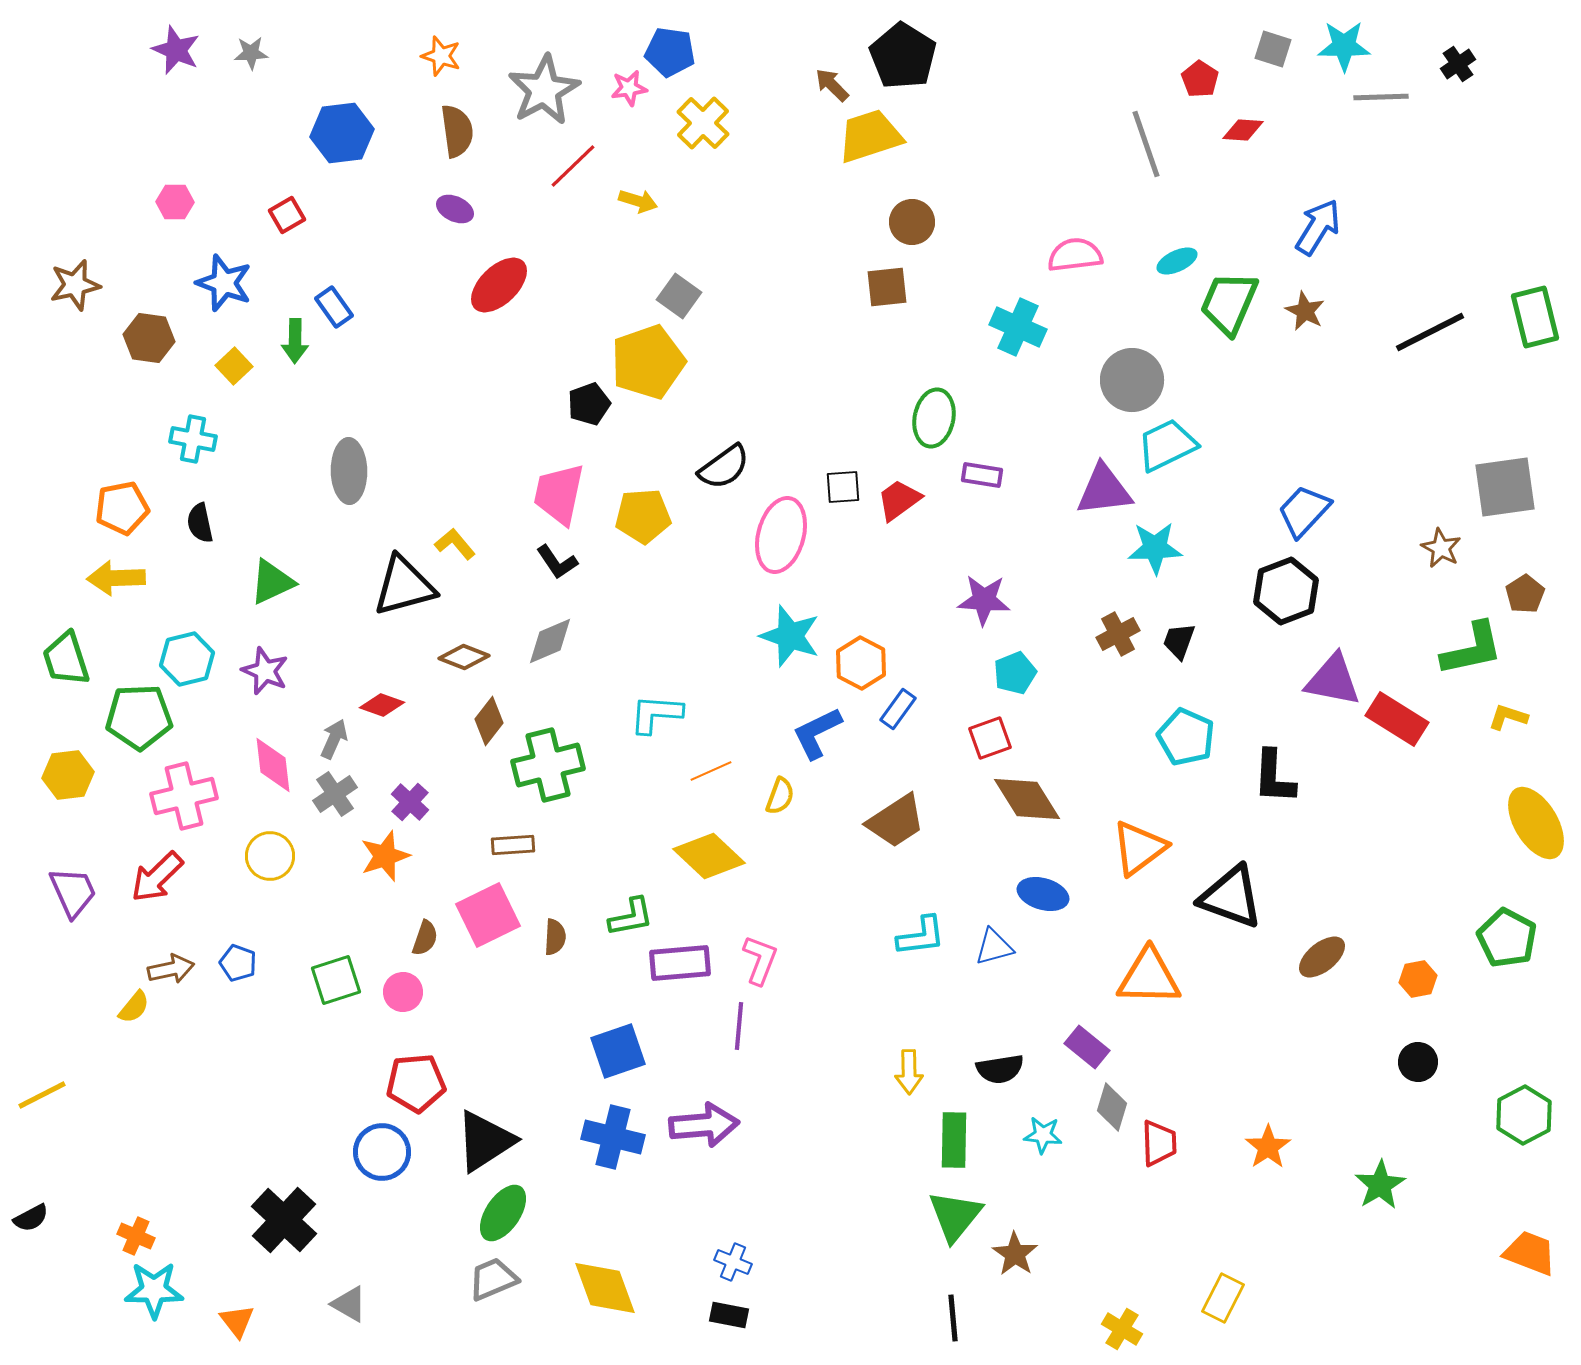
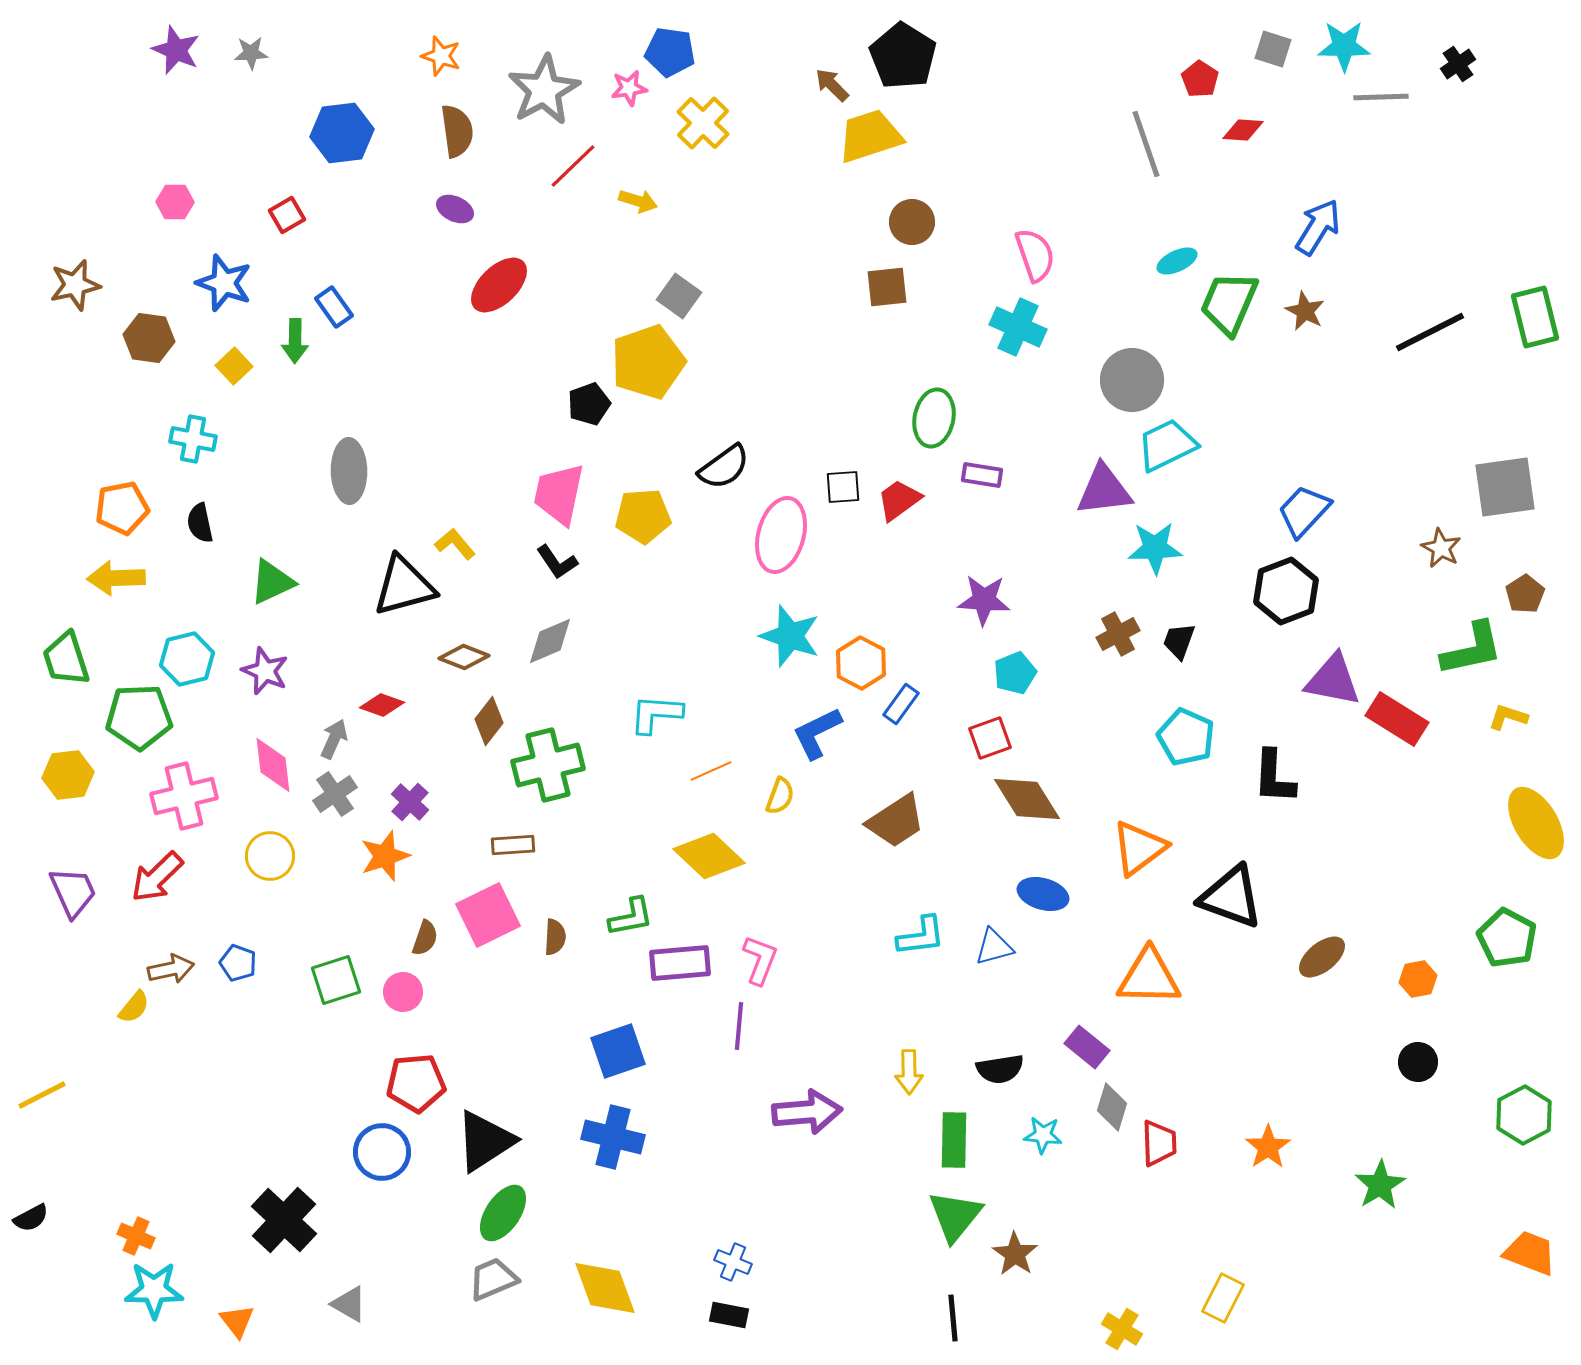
pink semicircle at (1075, 255): moved 40 px left; rotated 78 degrees clockwise
blue rectangle at (898, 709): moved 3 px right, 5 px up
purple arrow at (704, 1125): moved 103 px right, 13 px up
